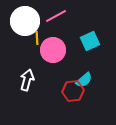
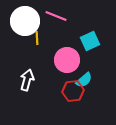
pink line: rotated 50 degrees clockwise
pink circle: moved 14 px right, 10 px down
